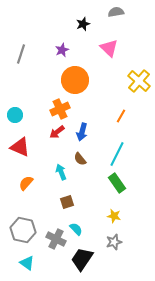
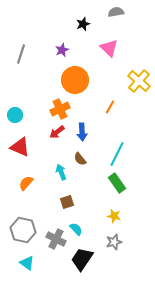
orange line: moved 11 px left, 9 px up
blue arrow: rotated 18 degrees counterclockwise
